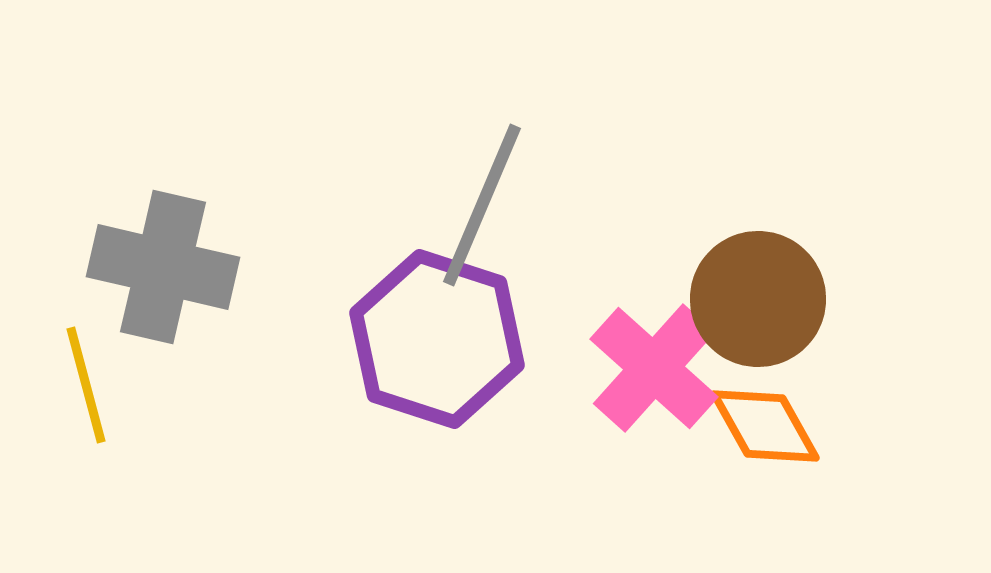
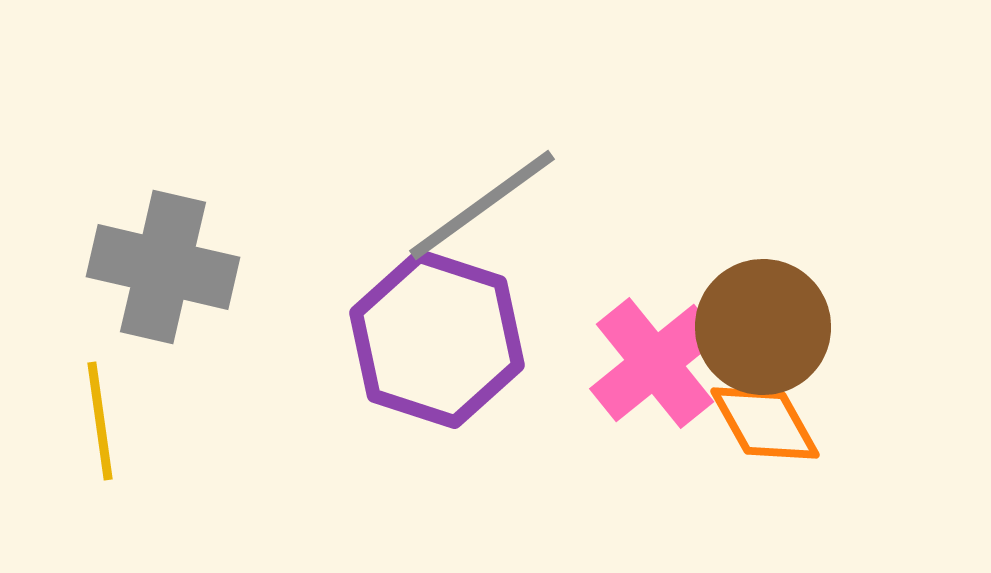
gray line: rotated 31 degrees clockwise
brown circle: moved 5 px right, 28 px down
pink cross: moved 1 px right, 5 px up; rotated 9 degrees clockwise
yellow line: moved 14 px right, 36 px down; rotated 7 degrees clockwise
orange diamond: moved 3 px up
